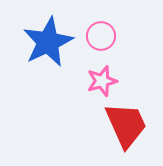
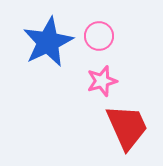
pink circle: moved 2 px left
red trapezoid: moved 1 px right, 2 px down
